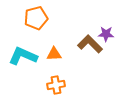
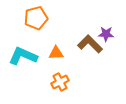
orange triangle: moved 2 px right, 1 px up
orange cross: moved 4 px right, 3 px up; rotated 18 degrees counterclockwise
